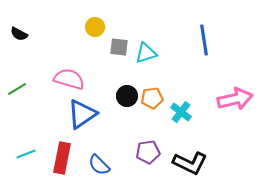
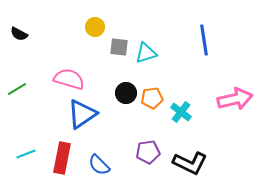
black circle: moved 1 px left, 3 px up
